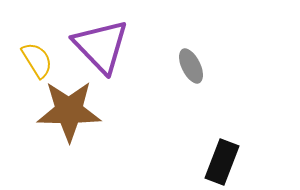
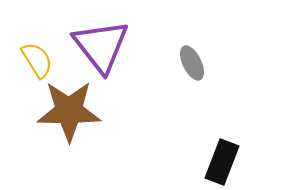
purple triangle: rotated 6 degrees clockwise
gray ellipse: moved 1 px right, 3 px up
